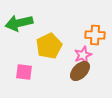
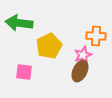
green arrow: rotated 20 degrees clockwise
orange cross: moved 1 px right, 1 px down
brown ellipse: rotated 20 degrees counterclockwise
